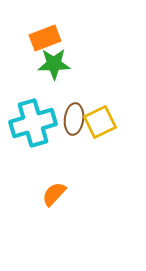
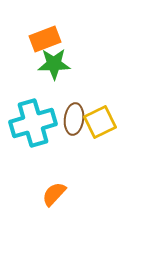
orange rectangle: moved 1 px down
